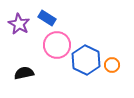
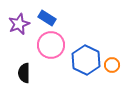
purple star: rotated 20 degrees clockwise
pink circle: moved 6 px left
black semicircle: rotated 78 degrees counterclockwise
